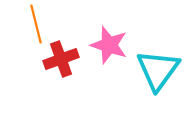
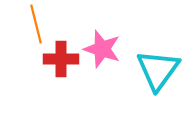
pink star: moved 7 px left, 4 px down
red cross: rotated 20 degrees clockwise
